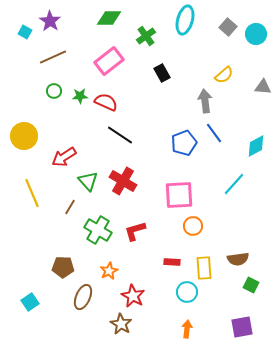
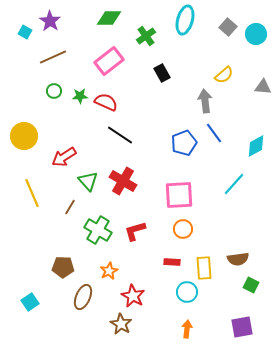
orange circle at (193, 226): moved 10 px left, 3 px down
